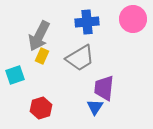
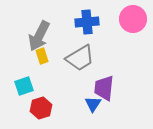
yellow rectangle: rotated 42 degrees counterclockwise
cyan square: moved 9 px right, 11 px down
blue triangle: moved 2 px left, 3 px up
